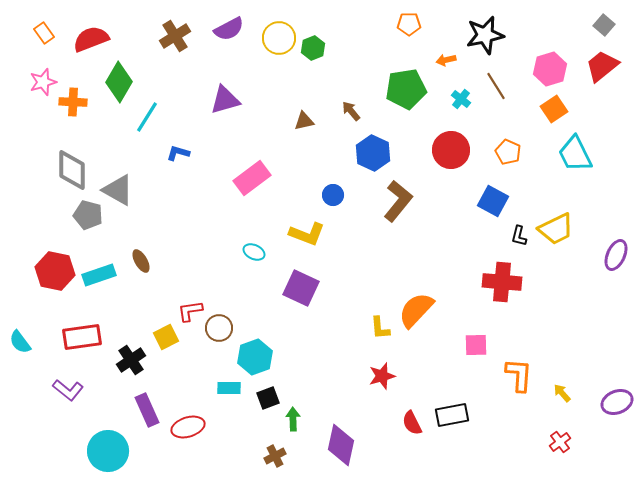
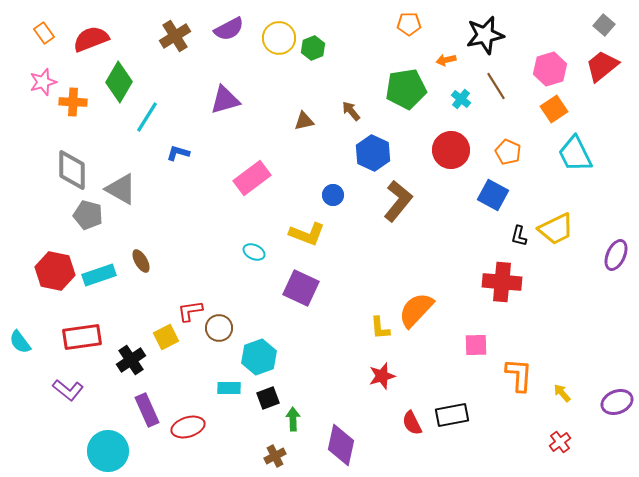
gray triangle at (118, 190): moved 3 px right, 1 px up
blue square at (493, 201): moved 6 px up
cyan hexagon at (255, 357): moved 4 px right
